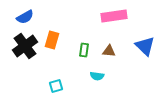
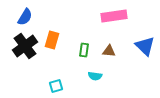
blue semicircle: rotated 30 degrees counterclockwise
cyan semicircle: moved 2 px left
